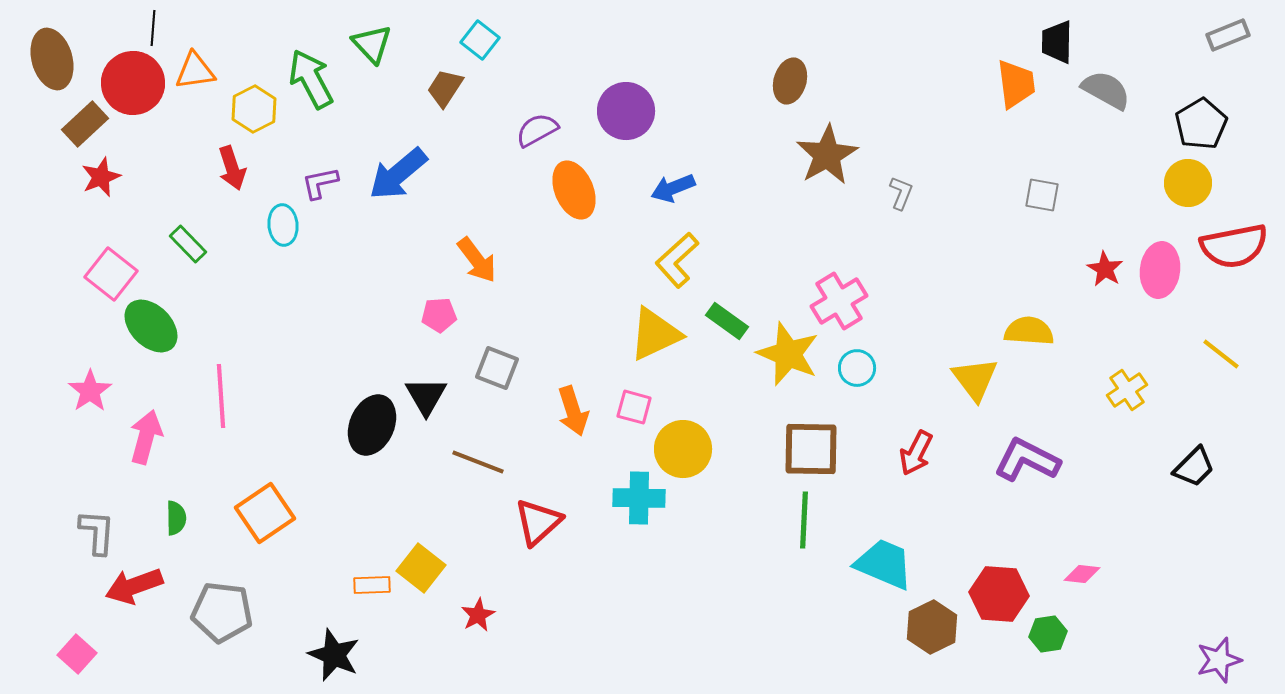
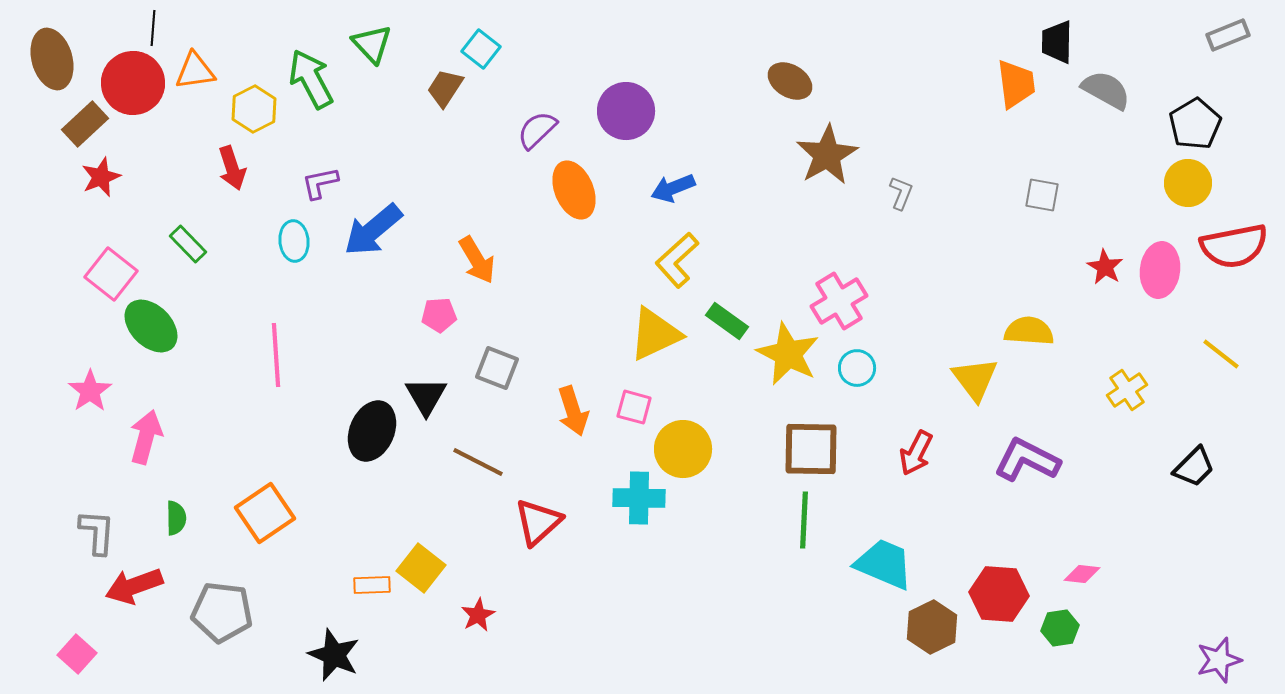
cyan square at (480, 40): moved 1 px right, 9 px down
brown ellipse at (790, 81): rotated 75 degrees counterclockwise
black pentagon at (1201, 124): moved 6 px left
purple semicircle at (537, 130): rotated 15 degrees counterclockwise
blue arrow at (398, 174): moved 25 px left, 56 px down
cyan ellipse at (283, 225): moved 11 px right, 16 px down
orange arrow at (477, 260): rotated 6 degrees clockwise
red star at (1105, 269): moved 2 px up
yellow star at (788, 354): rotated 4 degrees clockwise
pink line at (221, 396): moved 55 px right, 41 px up
black ellipse at (372, 425): moved 6 px down
brown line at (478, 462): rotated 6 degrees clockwise
green hexagon at (1048, 634): moved 12 px right, 6 px up
